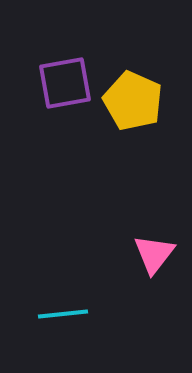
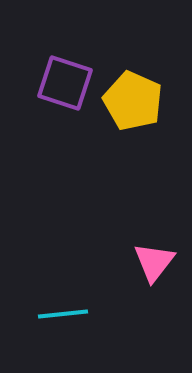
purple square: rotated 28 degrees clockwise
pink triangle: moved 8 px down
